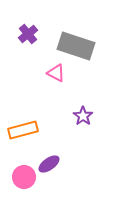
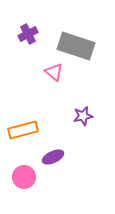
purple cross: rotated 12 degrees clockwise
pink triangle: moved 2 px left, 1 px up; rotated 12 degrees clockwise
purple star: rotated 24 degrees clockwise
purple ellipse: moved 4 px right, 7 px up; rotated 10 degrees clockwise
